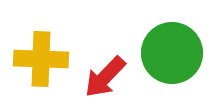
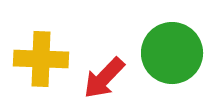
red arrow: moved 1 px left, 1 px down
